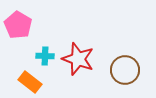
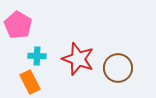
cyan cross: moved 8 px left
brown circle: moved 7 px left, 2 px up
orange rectangle: rotated 25 degrees clockwise
